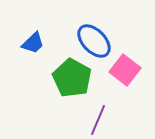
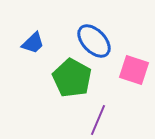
pink square: moved 9 px right; rotated 20 degrees counterclockwise
